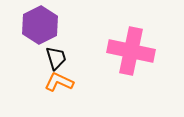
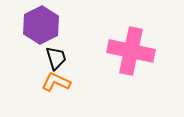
purple hexagon: moved 1 px right
orange L-shape: moved 3 px left
